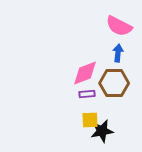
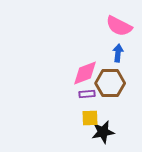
brown hexagon: moved 4 px left
yellow square: moved 2 px up
black star: moved 1 px right, 1 px down
